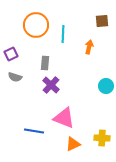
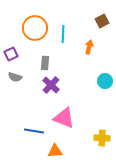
brown square: rotated 24 degrees counterclockwise
orange circle: moved 1 px left, 3 px down
cyan circle: moved 1 px left, 5 px up
orange triangle: moved 18 px left, 7 px down; rotated 21 degrees clockwise
